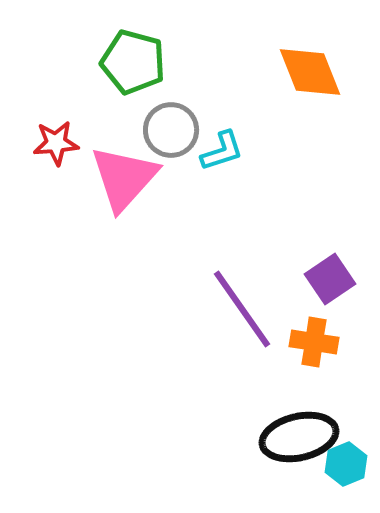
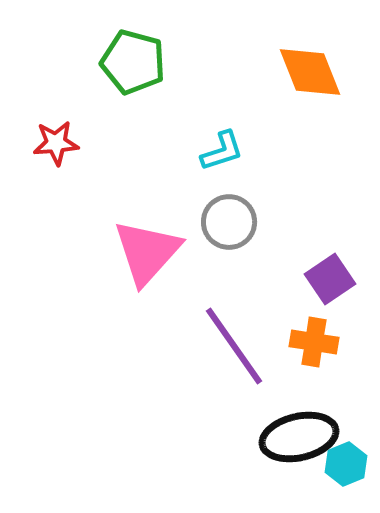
gray circle: moved 58 px right, 92 px down
pink triangle: moved 23 px right, 74 px down
purple line: moved 8 px left, 37 px down
